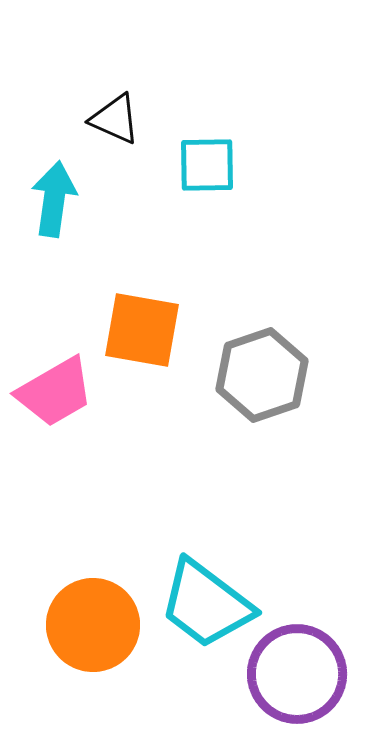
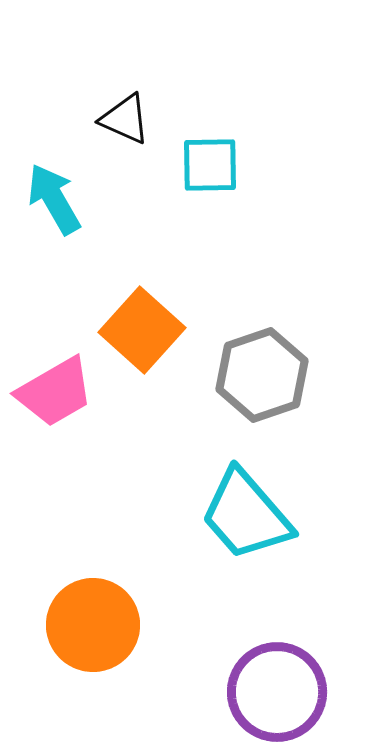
black triangle: moved 10 px right
cyan square: moved 3 px right
cyan arrow: rotated 38 degrees counterclockwise
orange square: rotated 32 degrees clockwise
cyan trapezoid: moved 40 px right, 89 px up; rotated 12 degrees clockwise
purple circle: moved 20 px left, 18 px down
